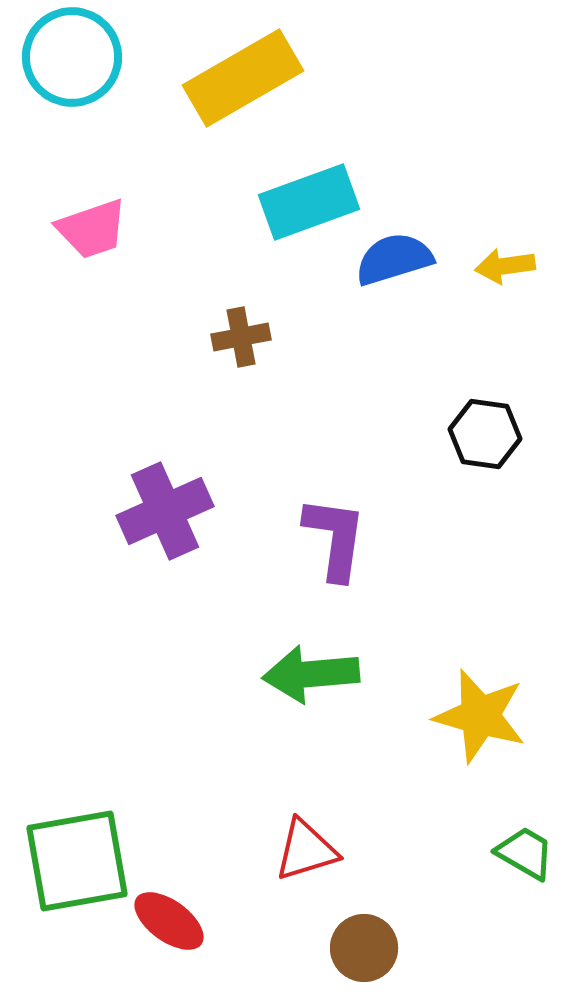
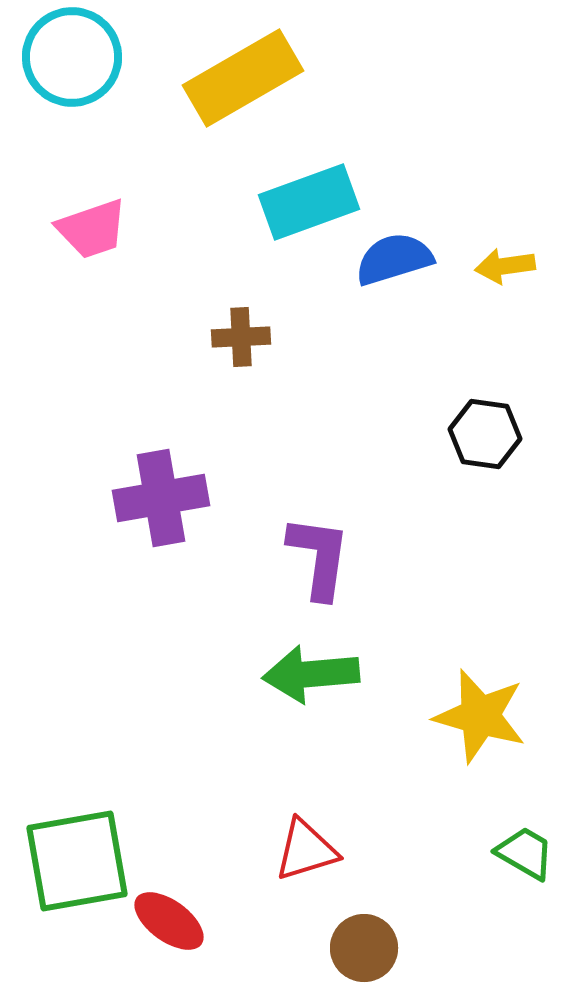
brown cross: rotated 8 degrees clockwise
purple cross: moved 4 px left, 13 px up; rotated 14 degrees clockwise
purple L-shape: moved 16 px left, 19 px down
